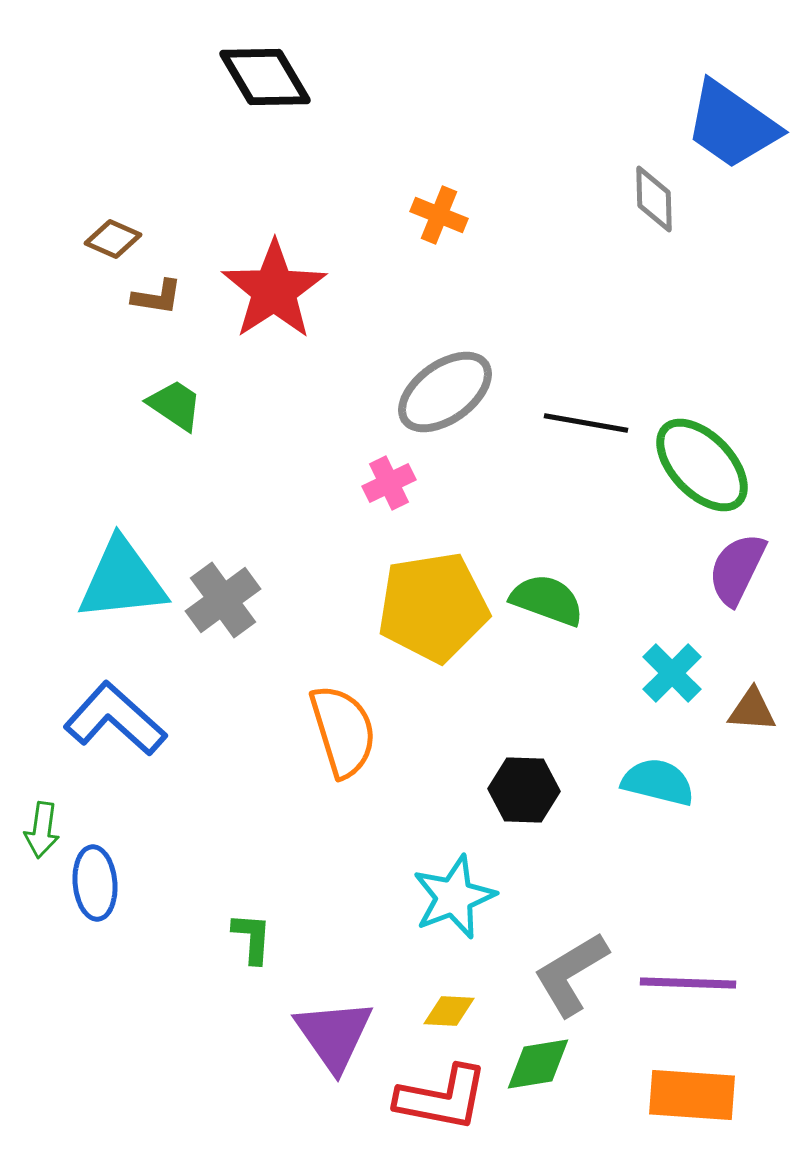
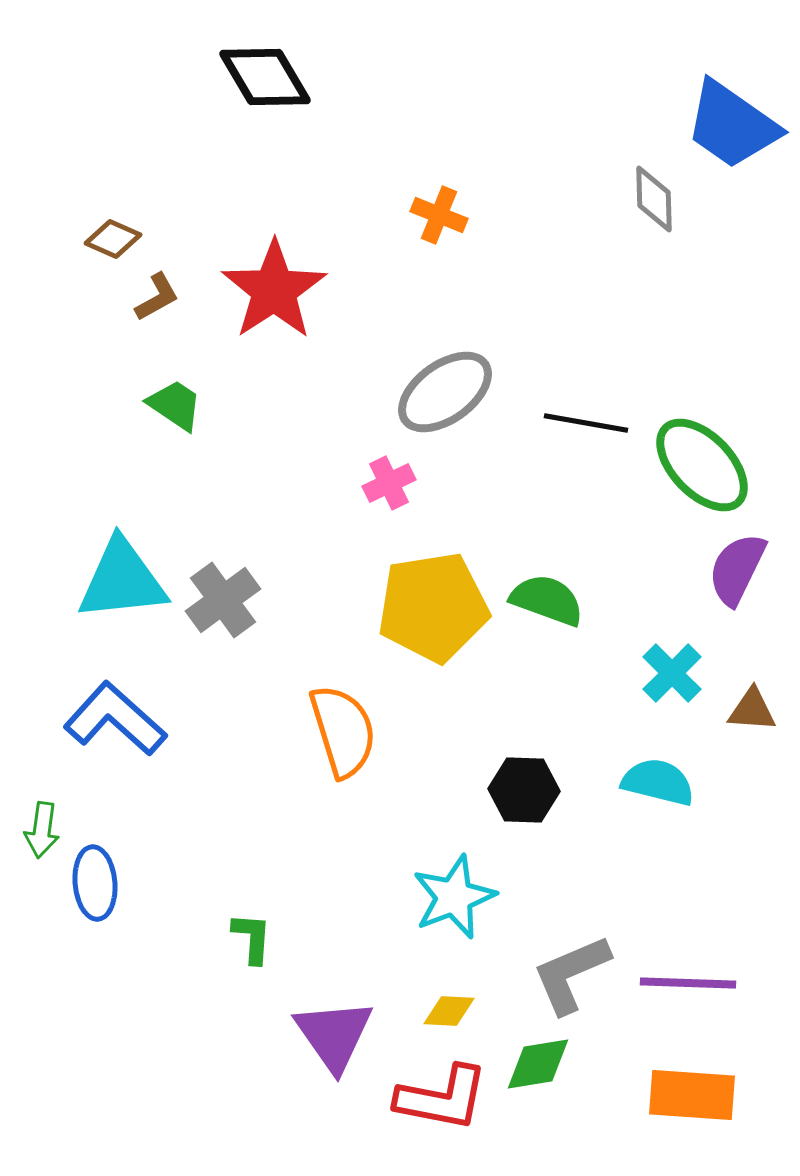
brown L-shape: rotated 38 degrees counterclockwise
gray L-shape: rotated 8 degrees clockwise
